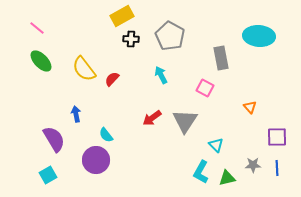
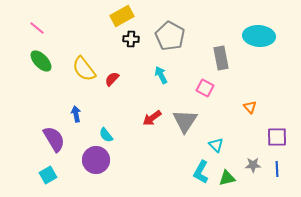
blue line: moved 1 px down
